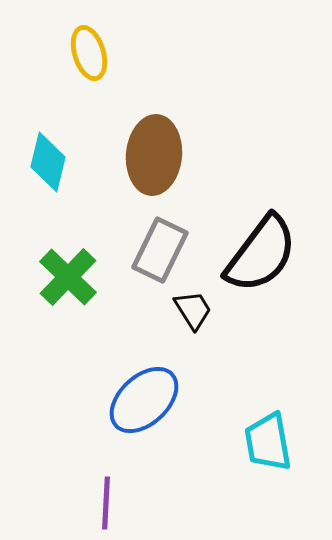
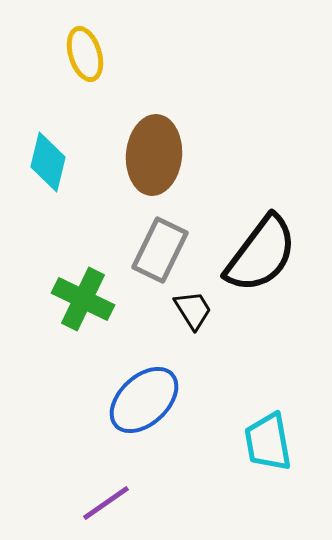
yellow ellipse: moved 4 px left, 1 px down
green cross: moved 15 px right, 22 px down; rotated 18 degrees counterclockwise
purple line: rotated 52 degrees clockwise
